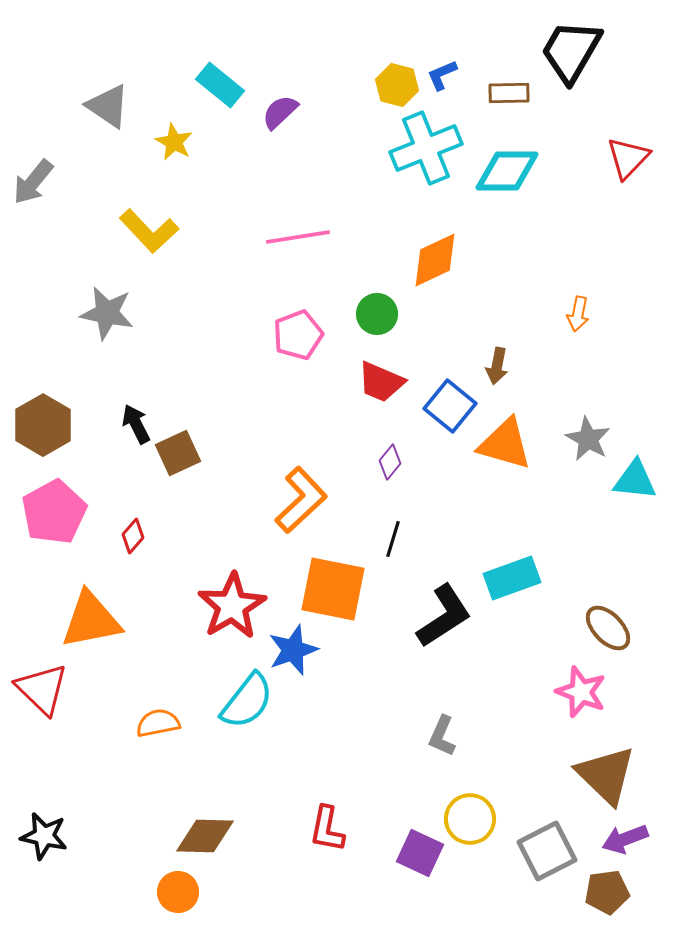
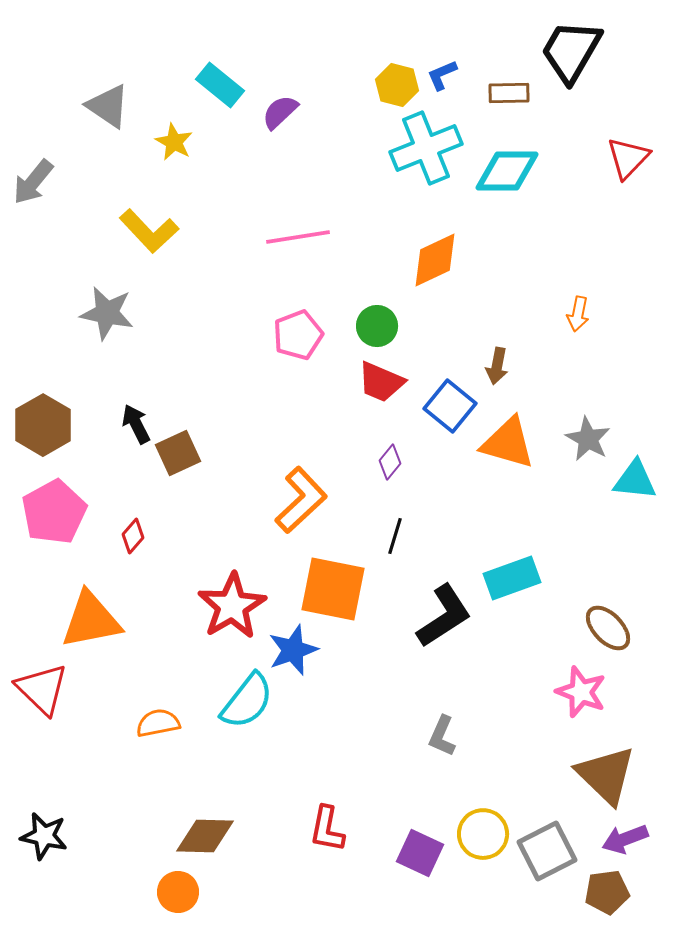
green circle at (377, 314): moved 12 px down
orange triangle at (505, 444): moved 3 px right, 1 px up
black line at (393, 539): moved 2 px right, 3 px up
yellow circle at (470, 819): moved 13 px right, 15 px down
